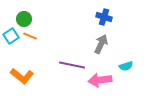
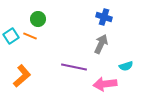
green circle: moved 14 px right
purple line: moved 2 px right, 2 px down
orange L-shape: rotated 80 degrees counterclockwise
pink arrow: moved 5 px right, 4 px down
